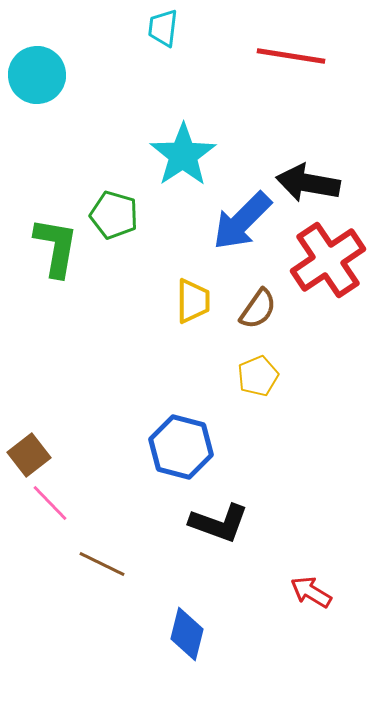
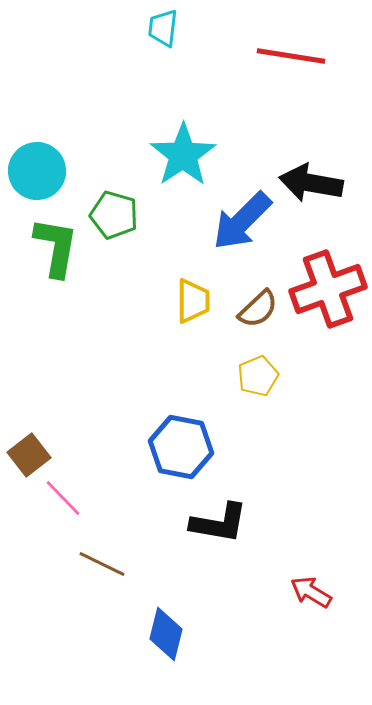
cyan circle: moved 96 px down
black arrow: moved 3 px right
red cross: moved 29 px down; rotated 14 degrees clockwise
brown semicircle: rotated 12 degrees clockwise
blue hexagon: rotated 4 degrees counterclockwise
pink line: moved 13 px right, 5 px up
black L-shape: rotated 10 degrees counterclockwise
blue diamond: moved 21 px left
